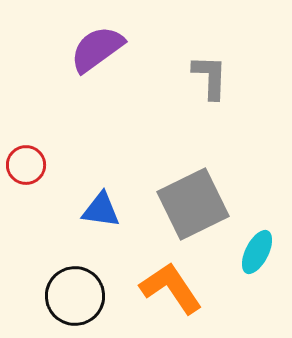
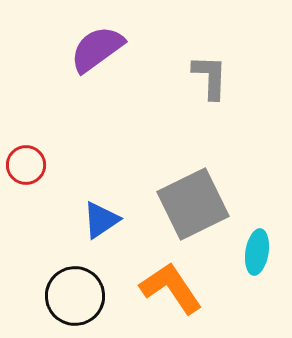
blue triangle: moved 10 px down; rotated 42 degrees counterclockwise
cyan ellipse: rotated 18 degrees counterclockwise
